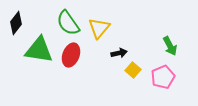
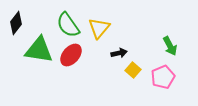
green semicircle: moved 2 px down
red ellipse: rotated 20 degrees clockwise
